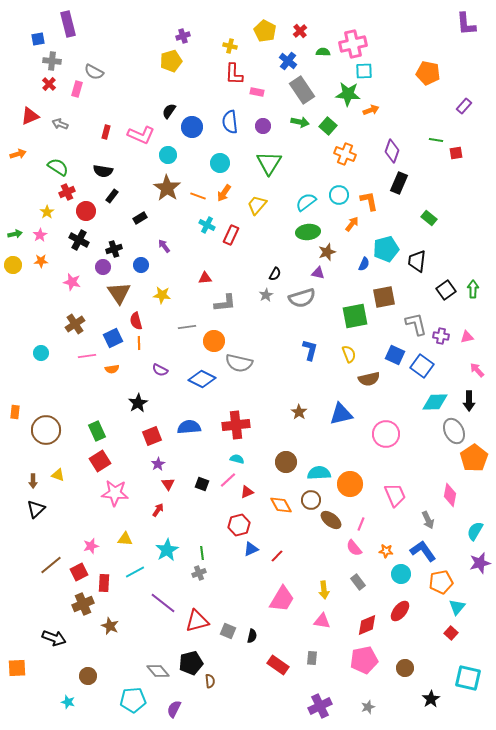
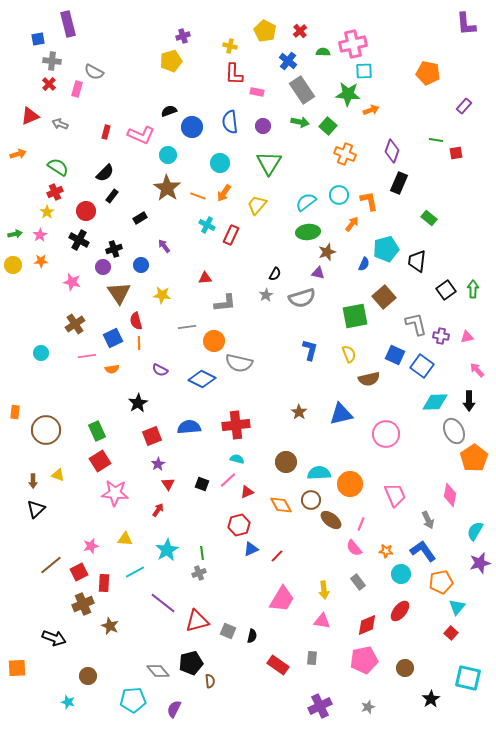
black semicircle at (169, 111): rotated 35 degrees clockwise
black semicircle at (103, 171): moved 2 px right, 2 px down; rotated 54 degrees counterclockwise
red cross at (67, 192): moved 12 px left
brown square at (384, 297): rotated 30 degrees counterclockwise
